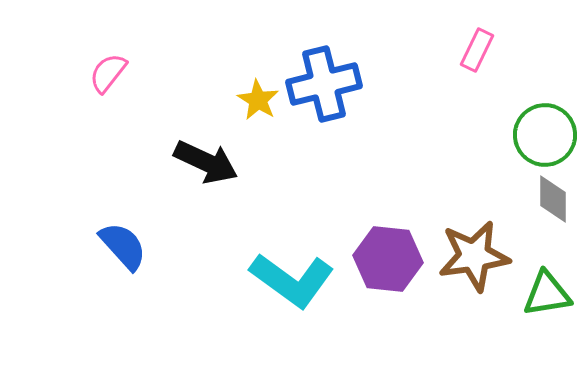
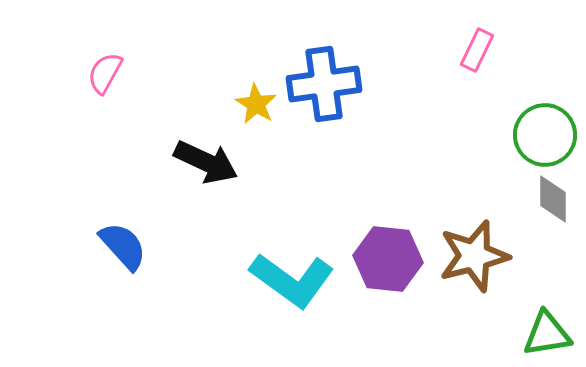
pink semicircle: moved 3 px left; rotated 9 degrees counterclockwise
blue cross: rotated 6 degrees clockwise
yellow star: moved 2 px left, 4 px down
brown star: rotated 6 degrees counterclockwise
green triangle: moved 40 px down
